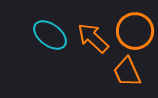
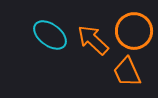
orange circle: moved 1 px left
orange arrow: moved 2 px down
